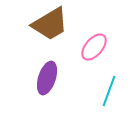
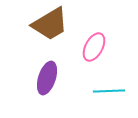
pink ellipse: rotated 12 degrees counterclockwise
cyan line: rotated 68 degrees clockwise
